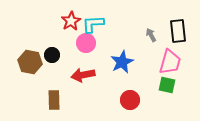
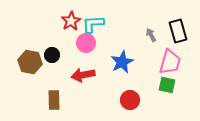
black rectangle: rotated 10 degrees counterclockwise
